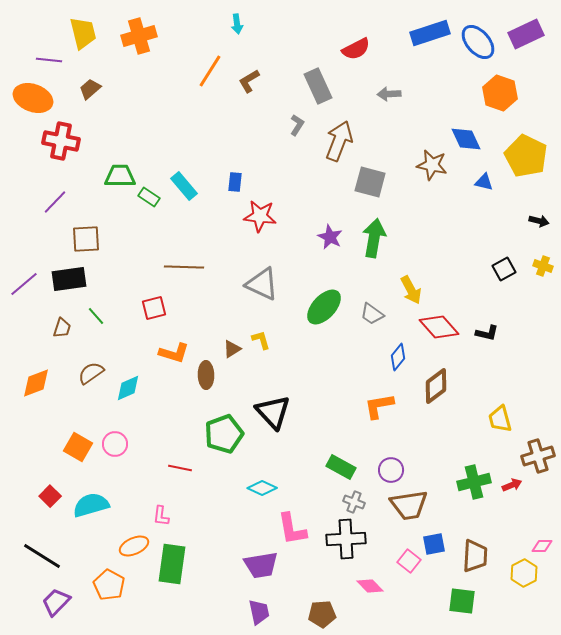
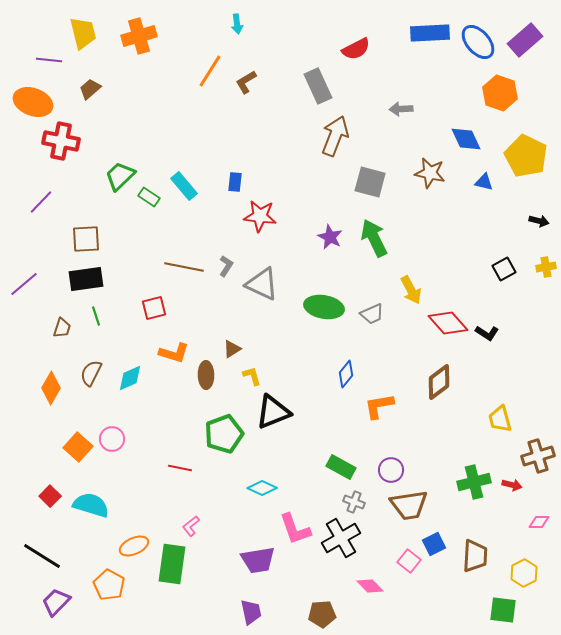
blue rectangle at (430, 33): rotated 15 degrees clockwise
purple rectangle at (526, 34): moved 1 px left, 6 px down; rotated 16 degrees counterclockwise
brown L-shape at (249, 81): moved 3 px left, 1 px down
gray arrow at (389, 94): moved 12 px right, 15 px down
orange ellipse at (33, 98): moved 4 px down
gray L-shape at (297, 125): moved 71 px left, 141 px down
brown arrow at (339, 141): moved 4 px left, 5 px up
brown star at (432, 165): moved 2 px left, 8 px down
green trapezoid at (120, 176): rotated 44 degrees counterclockwise
purple line at (55, 202): moved 14 px left
green arrow at (374, 238): rotated 36 degrees counterclockwise
yellow cross at (543, 266): moved 3 px right, 1 px down; rotated 30 degrees counterclockwise
brown line at (184, 267): rotated 9 degrees clockwise
black rectangle at (69, 279): moved 17 px right
green ellipse at (324, 307): rotated 57 degrees clockwise
gray trapezoid at (372, 314): rotated 60 degrees counterclockwise
green line at (96, 316): rotated 24 degrees clockwise
red diamond at (439, 327): moved 9 px right, 4 px up
black L-shape at (487, 333): rotated 20 degrees clockwise
yellow L-shape at (261, 340): moved 9 px left, 36 px down
blue diamond at (398, 357): moved 52 px left, 17 px down
brown semicircle at (91, 373): rotated 28 degrees counterclockwise
orange diamond at (36, 383): moved 15 px right, 5 px down; rotated 40 degrees counterclockwise
brown diamond at (436, 386): moved 3 px right, 4 px up
cyan diamond at (128, 388): moved 2 px right, 10 px up
black triangle at (273, 412): rotated 51 degrees clockwise
pink circle at (115, 444): moved 3 px left, 5 px up
orange square at (78, 447): rotated 12 degrees clockwise
red arrow at (512, 485): rotated 36 degrees clockwise
cyan semicircle at (91, 505): rotated 33 degrees clockwise
pink L-shape at (161, 516): moved 30 px right, 10 px down; rotated 45 degrees clockwise
pink L-shape at (292, 529): moved 3 px right; rotated 9 degrees counterclockwise
black cross at (346, 539): moved 5 px left, 1 px up; rotated 27 degrees counterclockwise
blue square at (434, 544): rotated 15 degrees counterclockwise
pink diamond at (542, 546): moved 3 px left, 24 px up
purple trapezoid at (261, 565): moved 3 px left, 5 px up
green square at (462, 601): moved 41 px right, 9 px down
purple trapezoid at (259, 612): moved 8 px left
